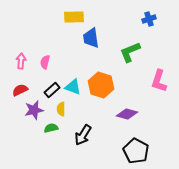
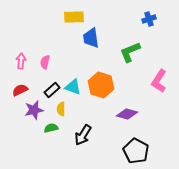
pink L-shape: rotated 15 degrees clockwise
